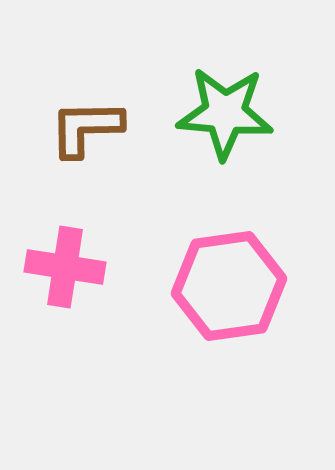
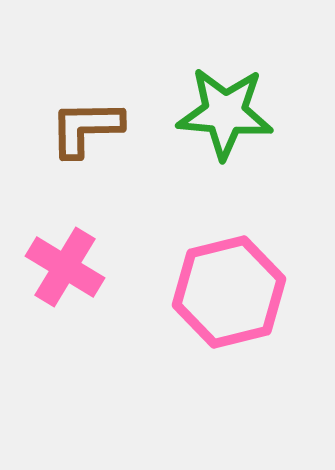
pink cross: rotated 22 degrees clockwise
pink hexagon: moved 6 px down; rotated 6 degrees counterclockwise
